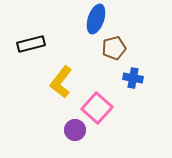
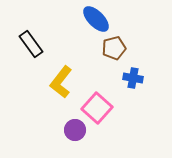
blue ellipse: rotated 64 degrees counterclockwise
black rectangle: rotated 68 degrees clockwise
